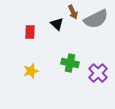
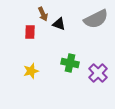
brown arrow: moved 30 px left, 2 px down
black triangle: moved 2 px right; rotated 24 degrees counterclockwise
